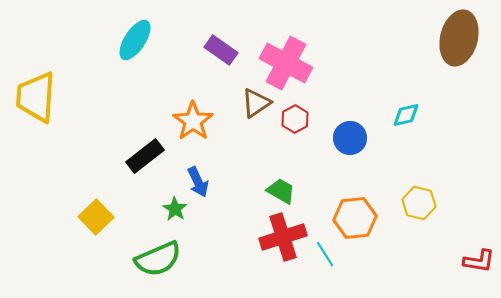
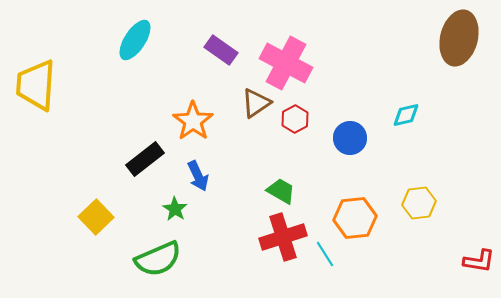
yellow trapezoid: moved 12 px up
black rectangle: moved 3 px down
blue arrow: moved 6 px up
yellow hexagon: rotated 20 degrees counterclockwise
